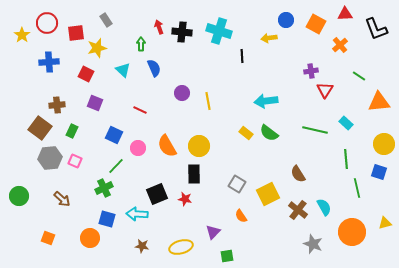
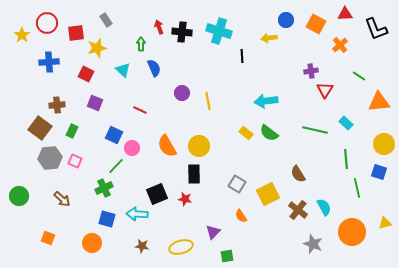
pink circle at (138, 148): moved 6 px left
orange circle at (90, 238): moved 2 px right, 5 px down
